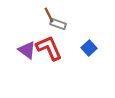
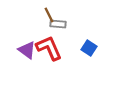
gray rectangle: rotated 14 degrees counterclockwise
blue square: rotated 14 degrees counterclockwise
